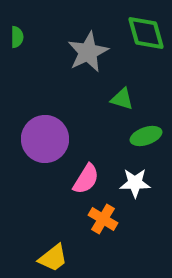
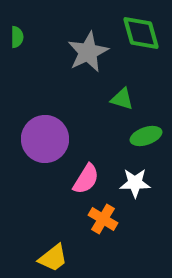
green diamond: moved 5 px left
